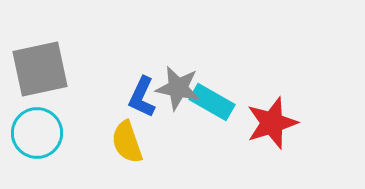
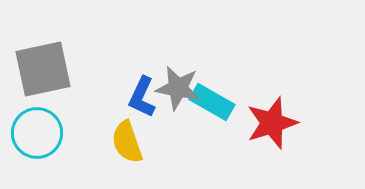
gray square: moved 3 px right
